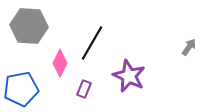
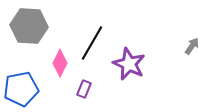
gray arrow: moved 3 px right, 1 px up
purple star: moved 12 px up
